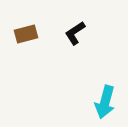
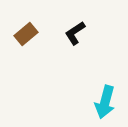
brown rectangle: rotated 25 degrees counterclockwise
